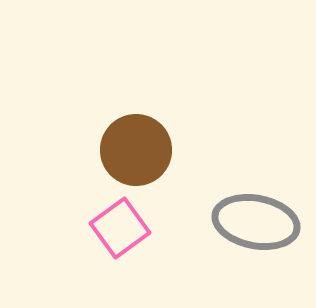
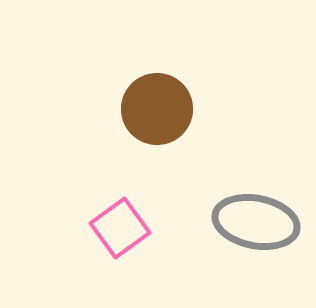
brown circle: moved 21 px right, 41 px up
